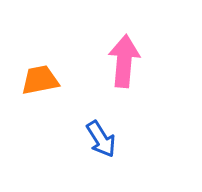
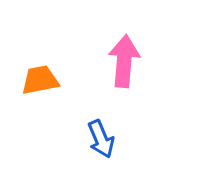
blue arrow: rotated 9 degrees clockwise
